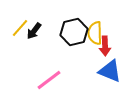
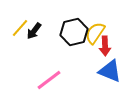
yellow semicircle: rotated 35 degrees clockwise
